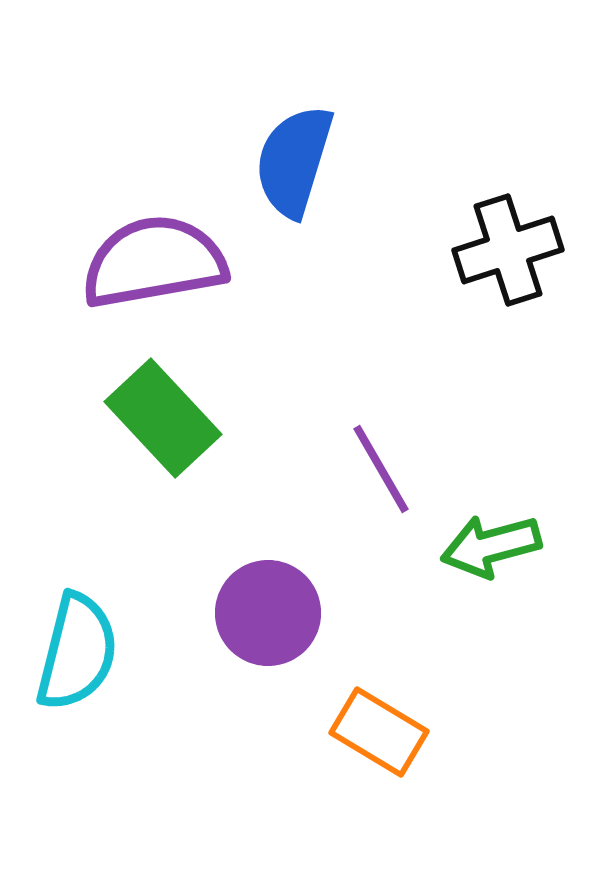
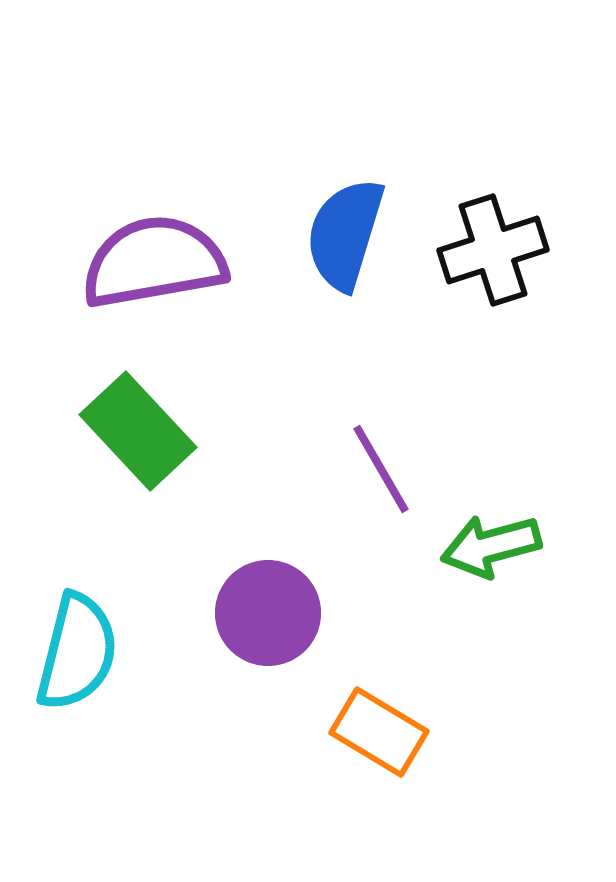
blue semicircle: moved 51 px right, 73 px down
black cross: moved 15 px left
green rectangle: moved 25 px left, 13 px down
